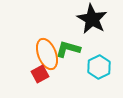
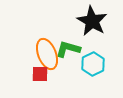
black star: moved 2 px down
cyan hexagon: moved 6 px left, 3 px up
red square: rotated 30 degrees clockwise
